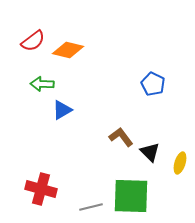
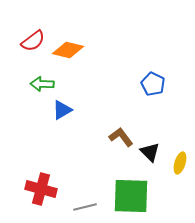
gray line: moved 6 px left
